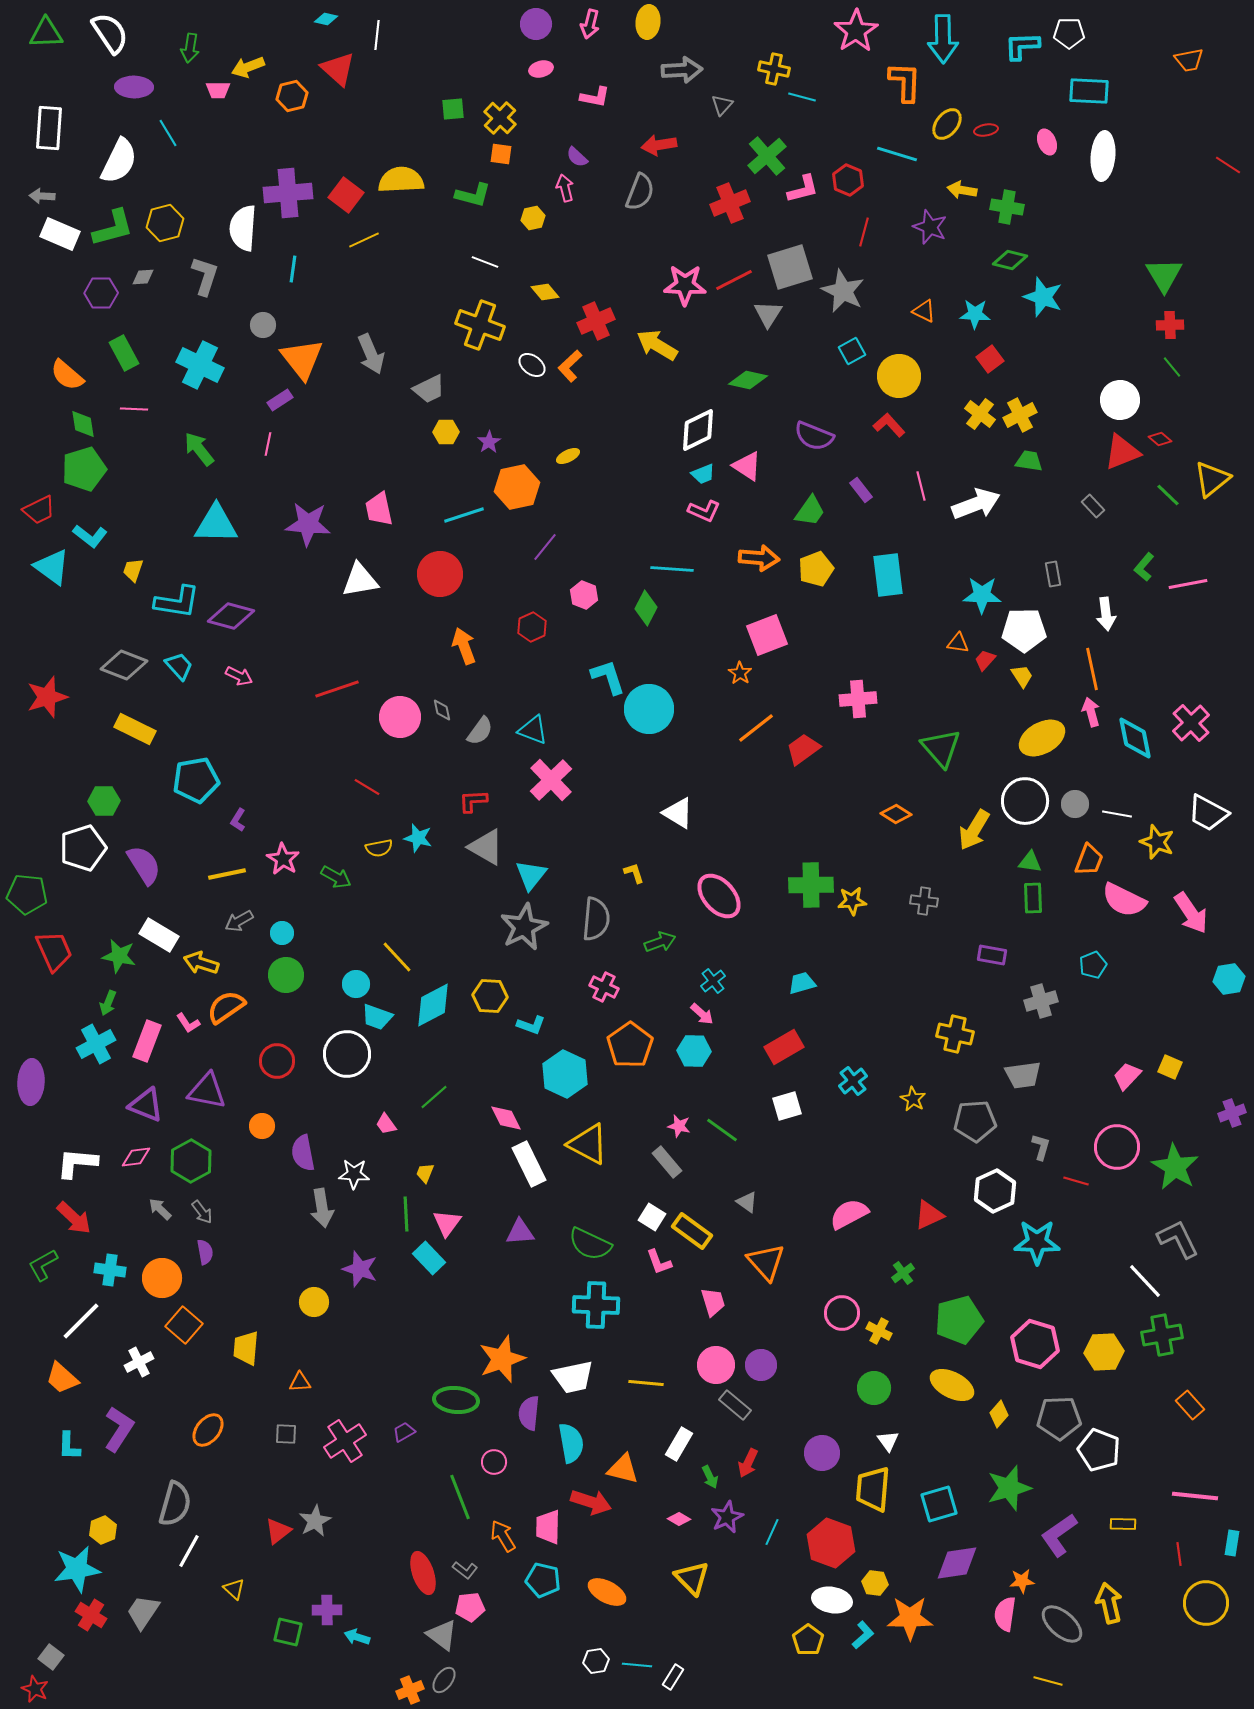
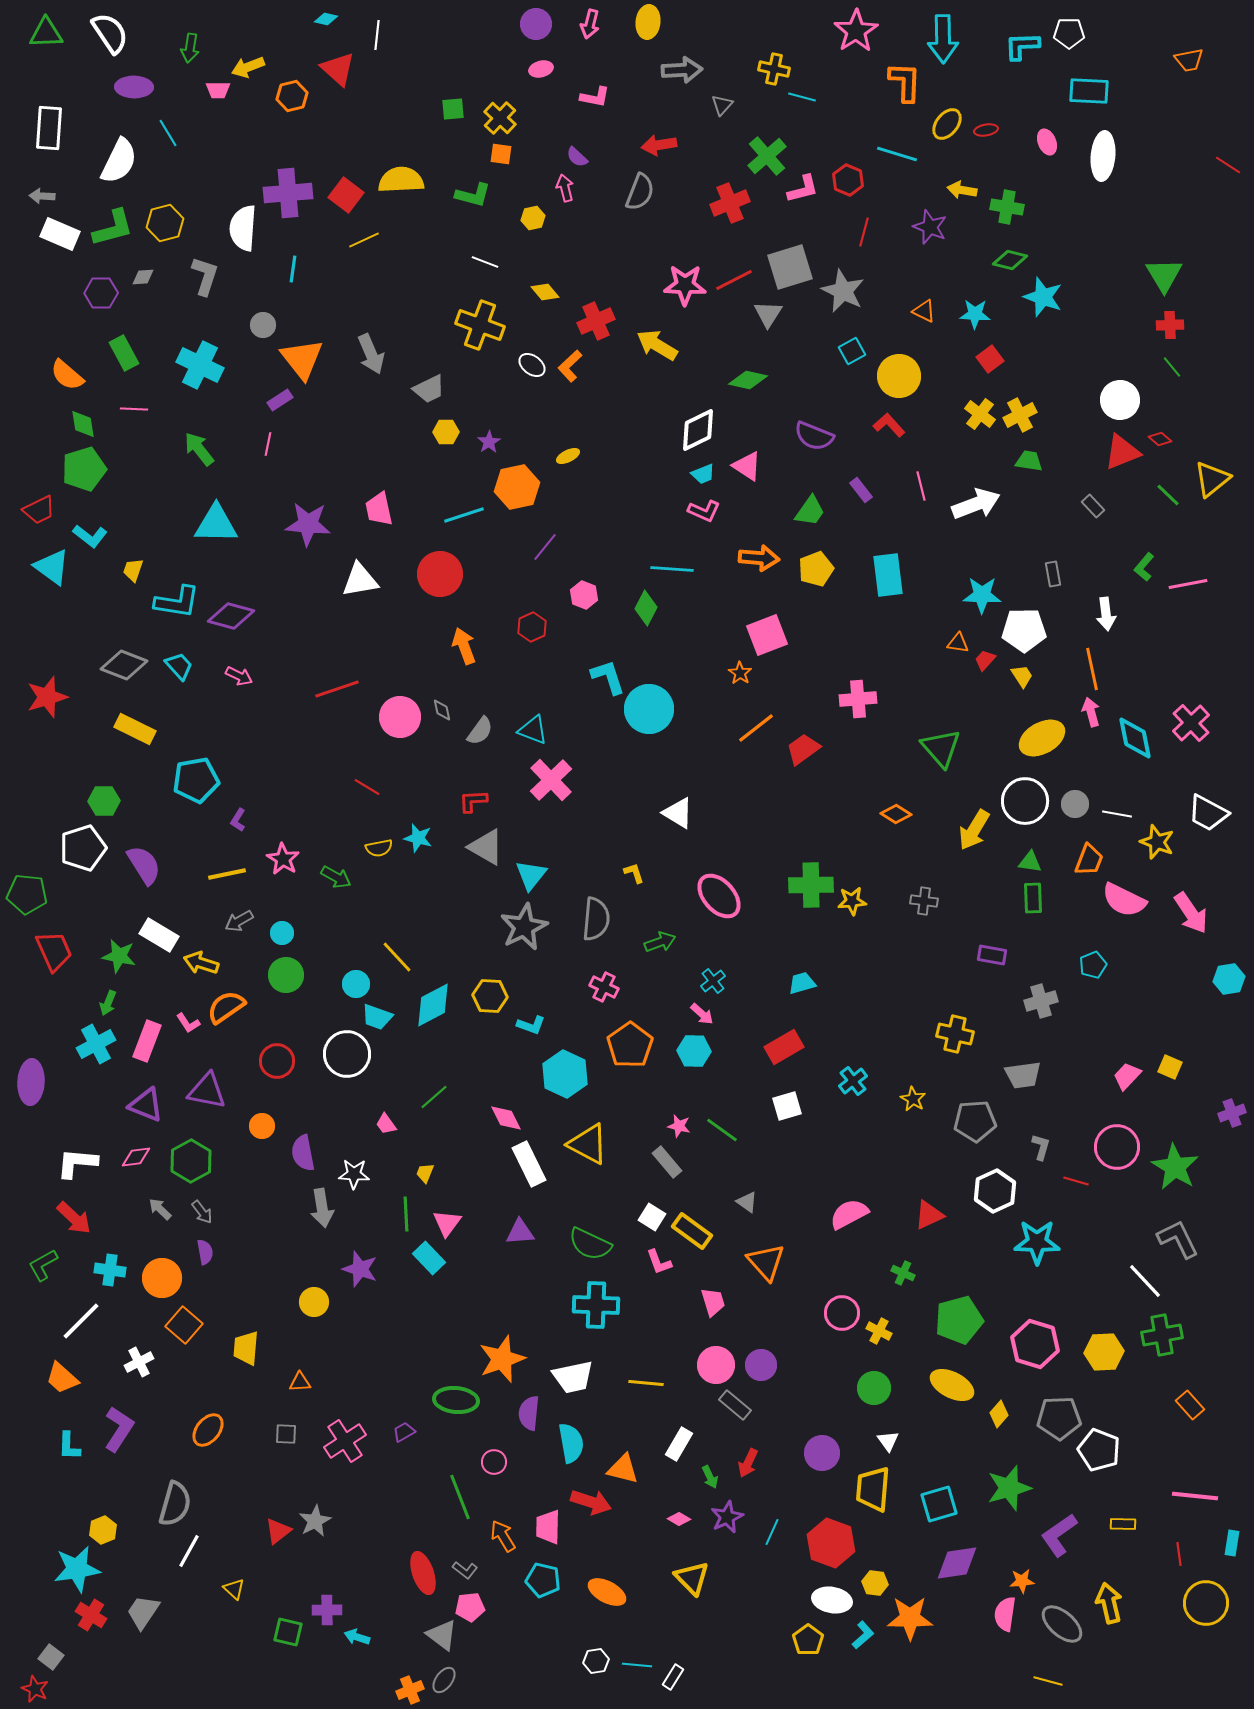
green cross at (903, 1273): rotated 30 degrees counterclockwise
